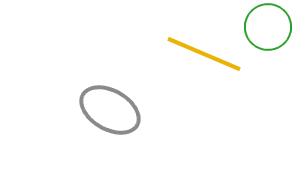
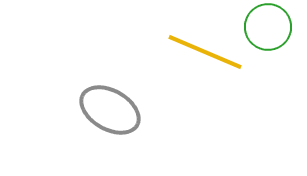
yellow line: moved 1 px right, 2 px up
